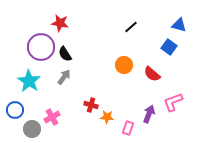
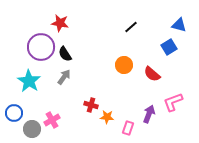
blue square: rotated 21 degrees clockwise
blue circle: moved 1 px left, 3 px down
pink cross: moved 3 px down
